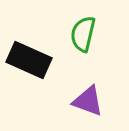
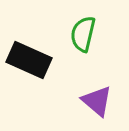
purple triangle: moved 9 px right; rotated 20 degrees clockwise
